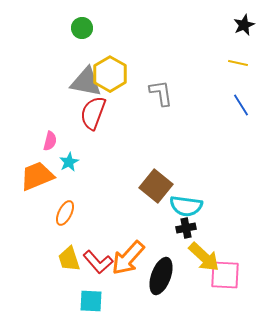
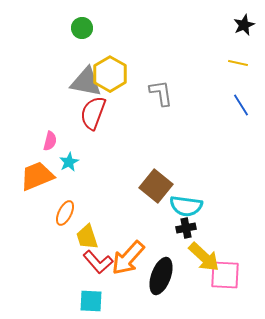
yellow trapezoid: moved 18 px right, 22 px up
